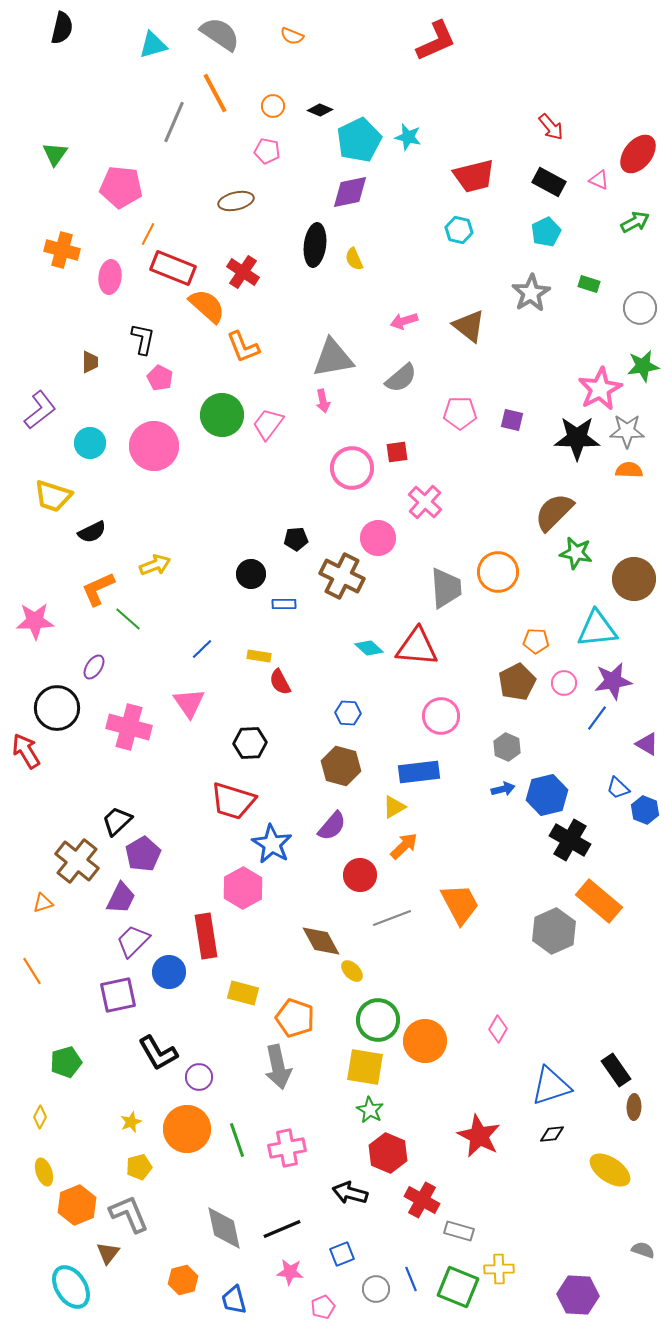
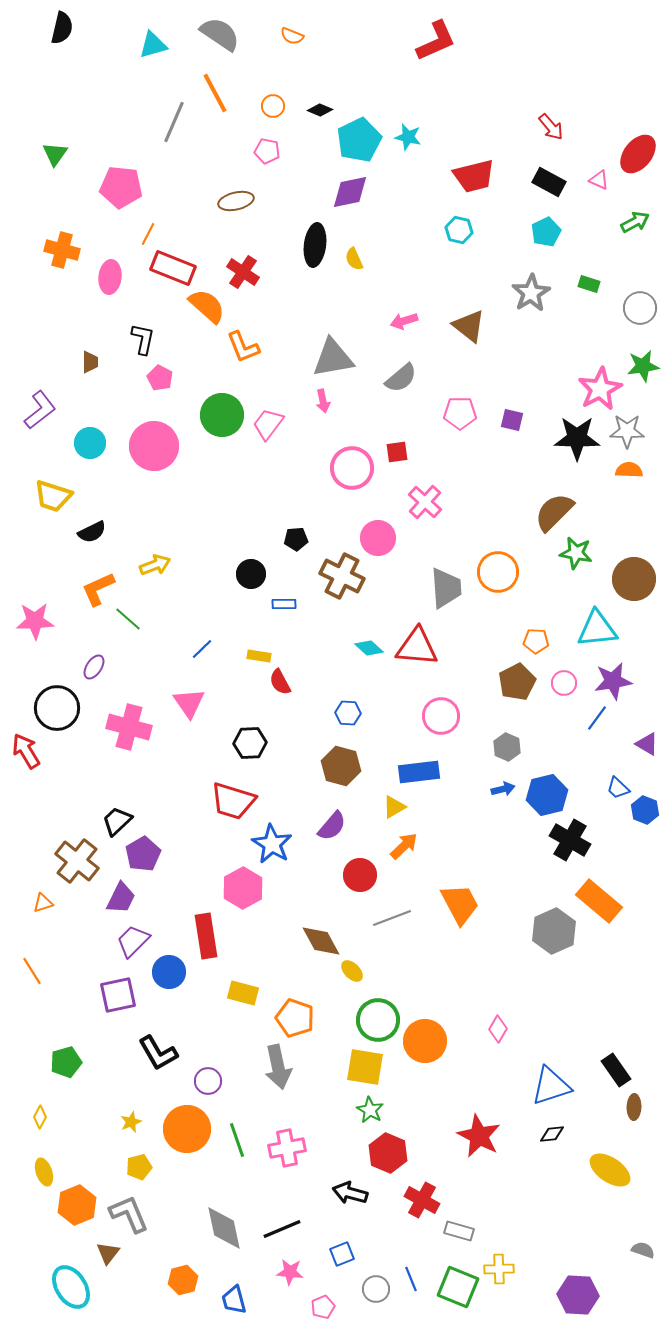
purple circle at (199, 1077): moved 9 px right, 4 px down
